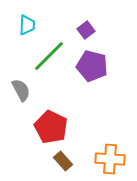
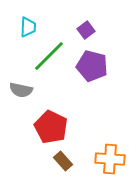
cyan trapezoid: moved 1 px right, 2 px down
gray semicircle: rotated 130 degrees clockwise
